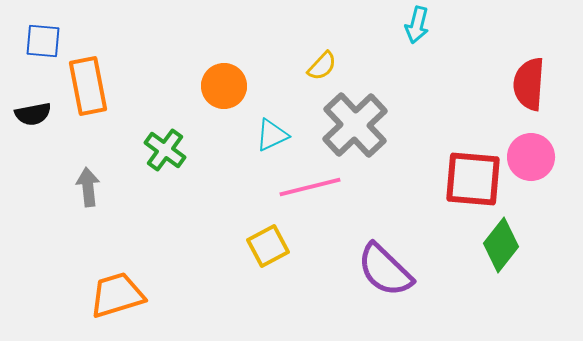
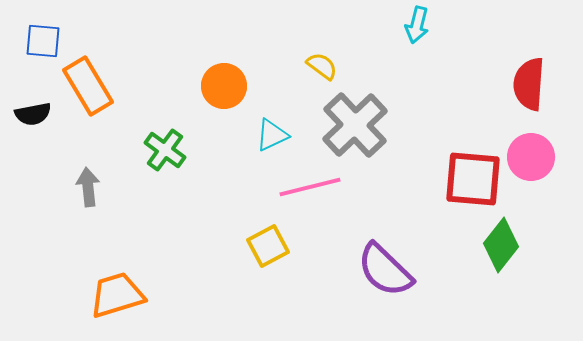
yellow semicircle: rotated 96 degrees counterclockwise
orange rectangle: rotated 20 degrees counterclockwise
